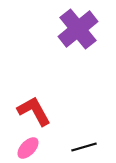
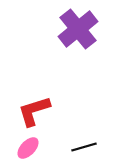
red L-shape: rotated 78 degrees counterclockwise
